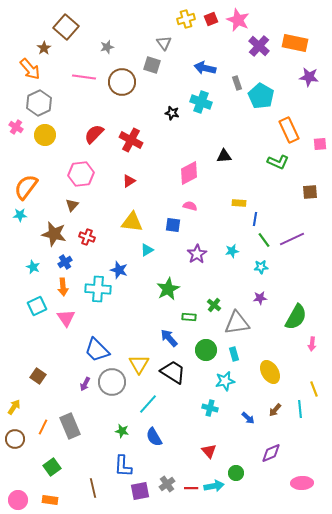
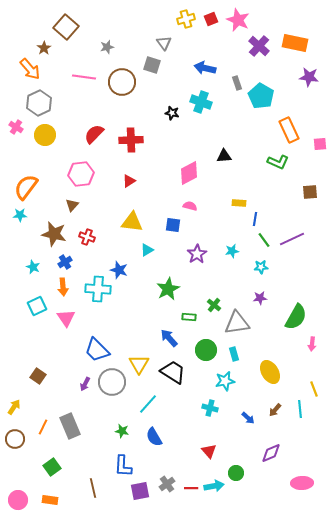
red cross at (131, 140): rotated 30 degrees counterclockwise
